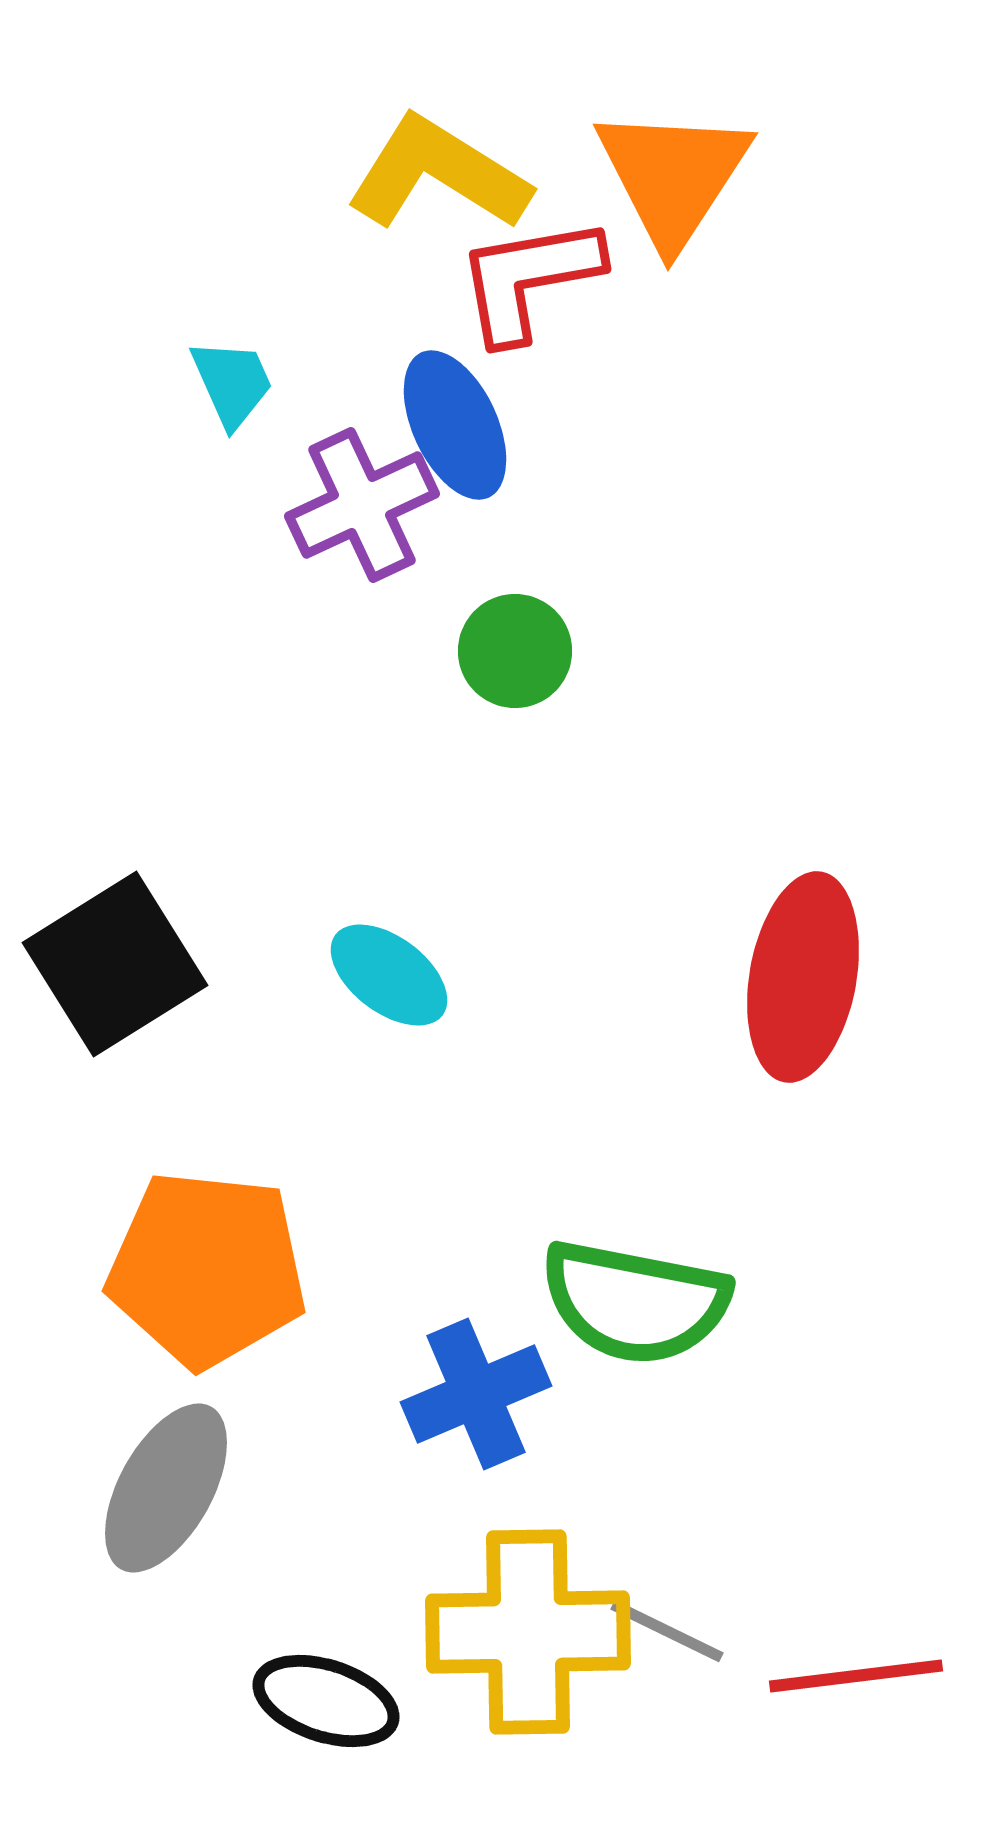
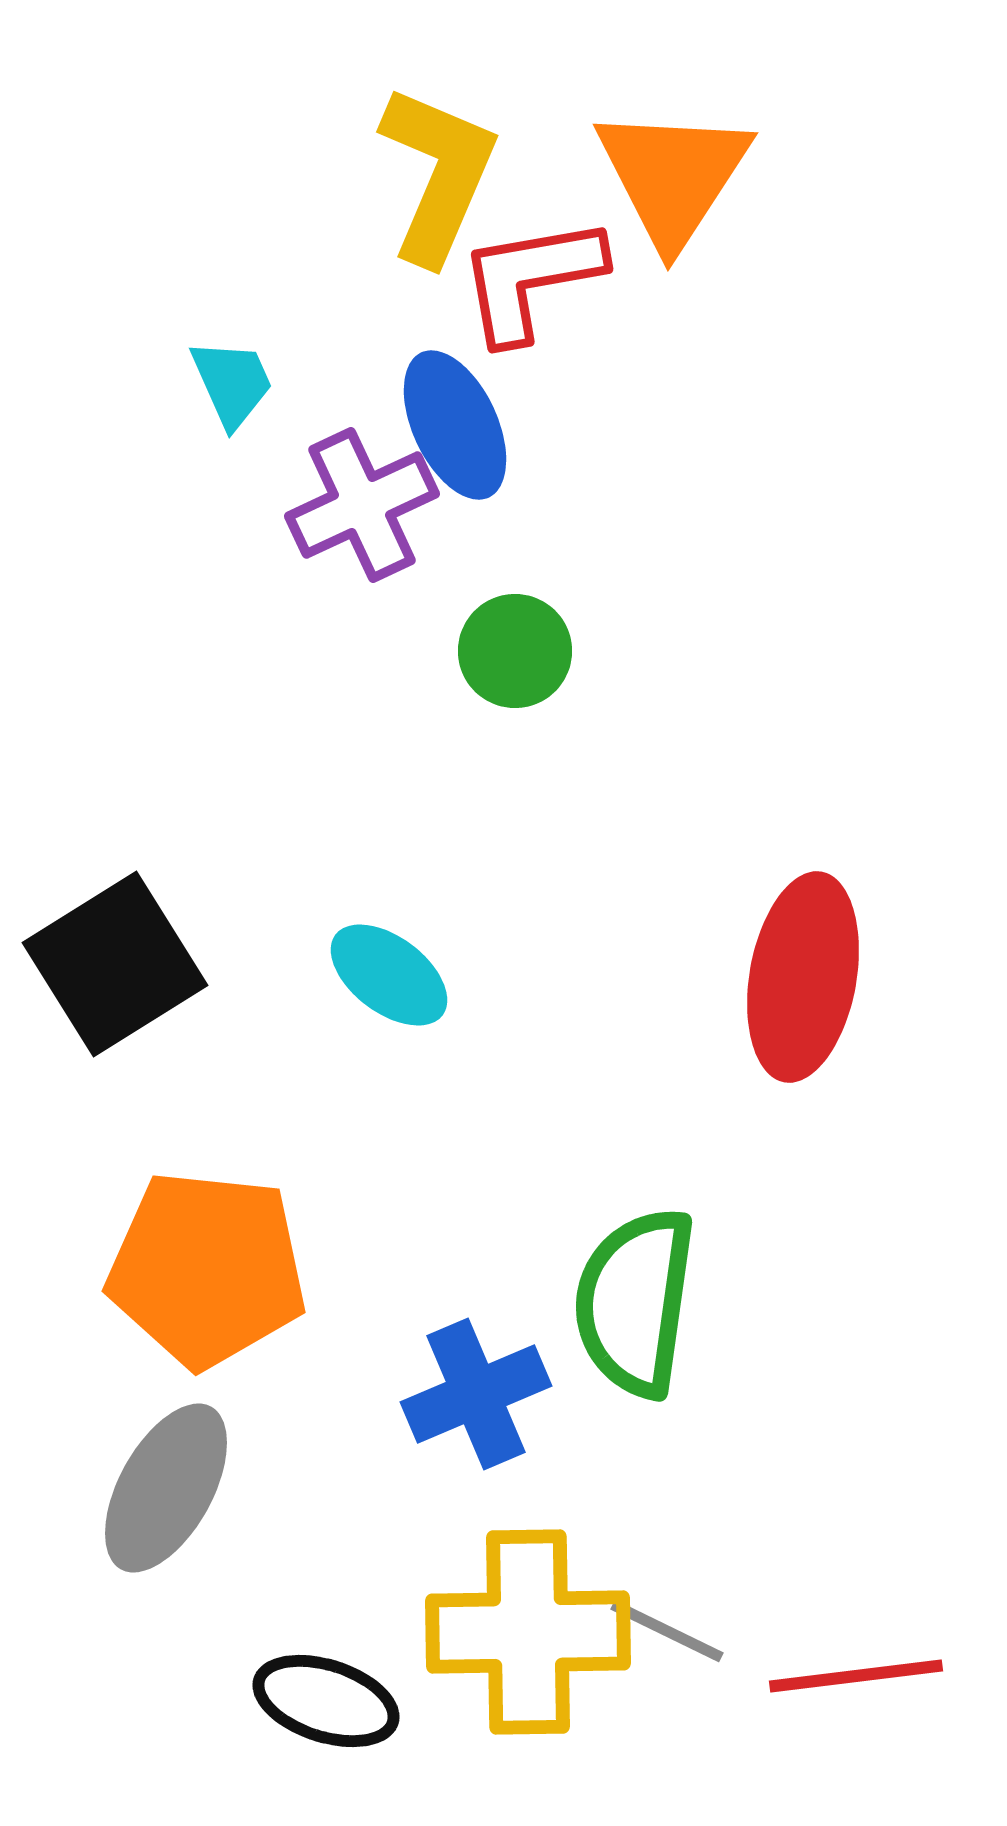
yellow L-shape: rotated 81 degrees clockwise
red L-shape: moved 2 px right
green semicircle: rotated 87 degrees clockwise
